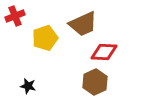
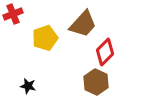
red cross: moved 2 px left, 2 px up
brown trapezoid: rotated 24 degrees counterclockwise
red diamond: moved 1 px right; rotated 48 degrees counterclockwise
brown hexagon: moved 1 px right; rotated 10 degrees counterclockwise
